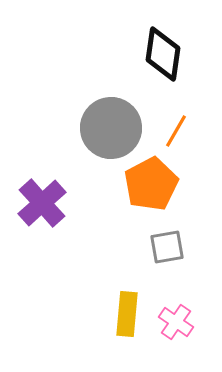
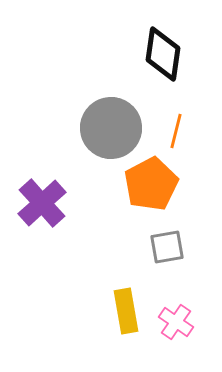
orange line: rotated 16 degrees counterclockwise
yellow rectangle: moved 1 px left, 3 px up; rotated 15 degrees counterclockwise
